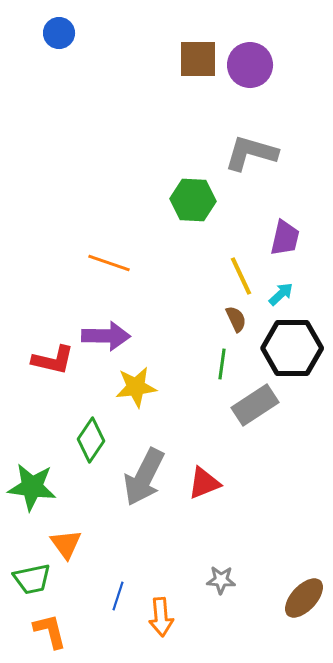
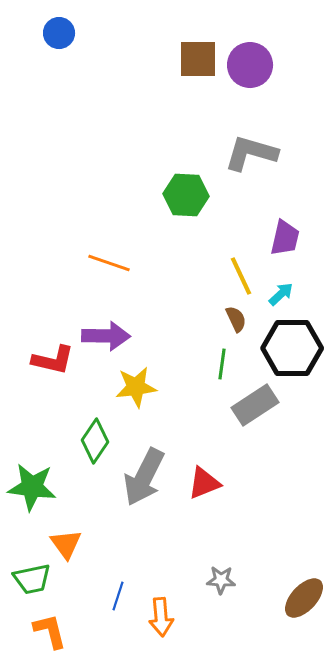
green hexagon: moved 7 px left, 5 px up
green diamond: moved 4 px right, 1 px down
